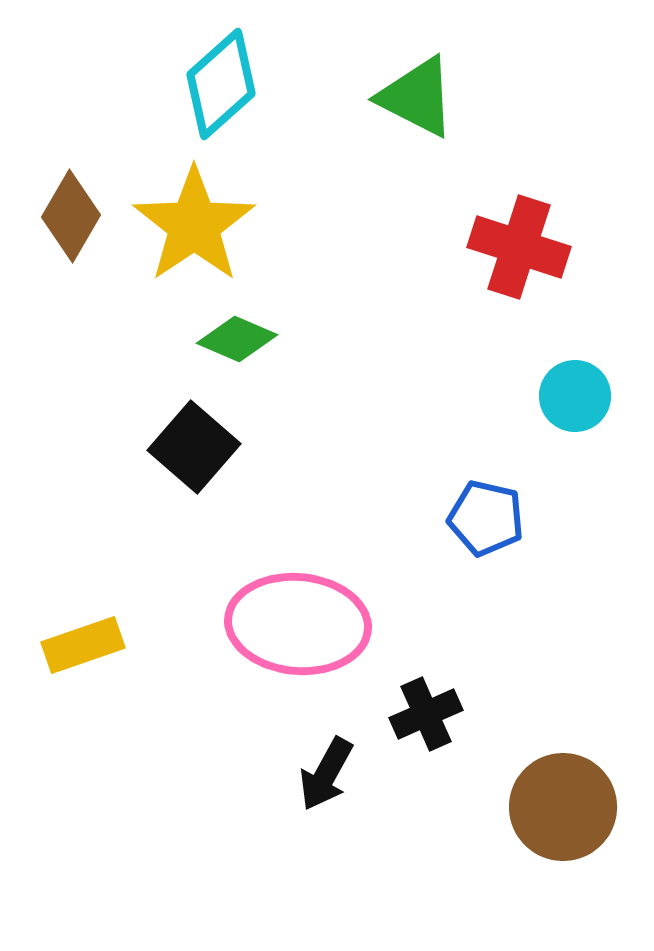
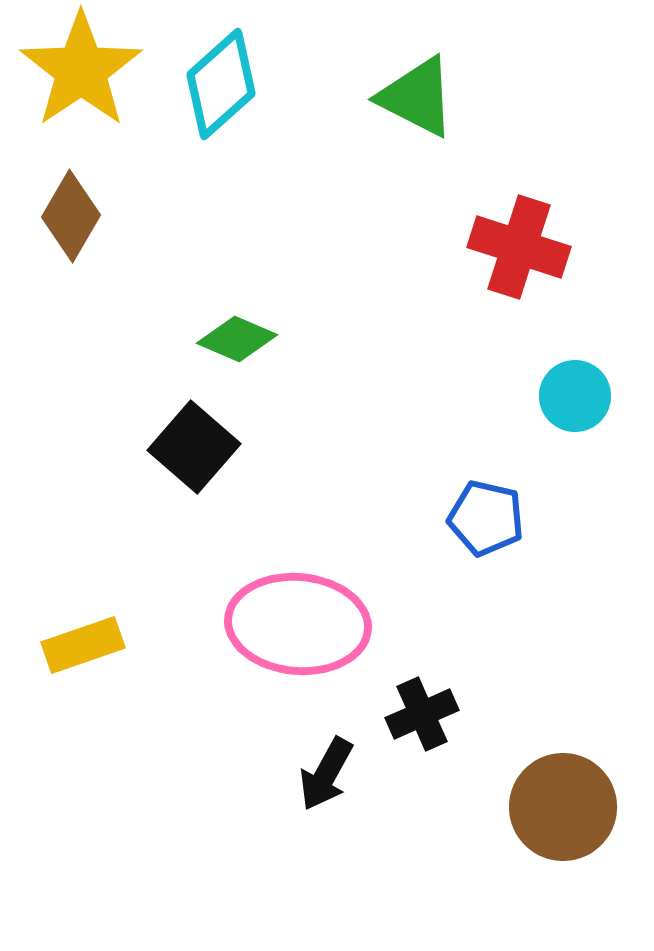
yellow star: moved 113 px left, 155 px up
black cross: moved 4 px left
